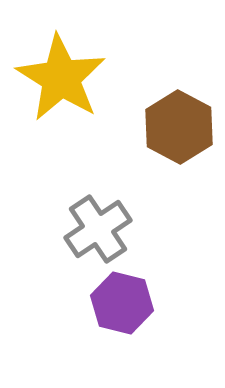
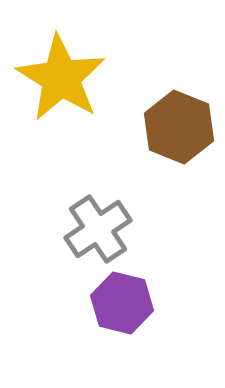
brown hexagon: rotated 6 degrees counterclockwise
